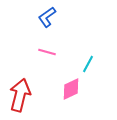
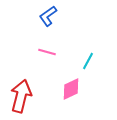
blue L-shape: moved 1 px right, 1 px up
cyan line: moved 3 px up
red arrow: moved 1 px right, 1 px down
